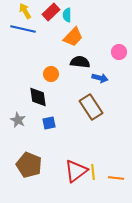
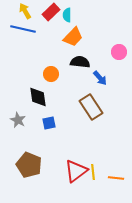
blue arrow: rotated 35 degrees clockwise
